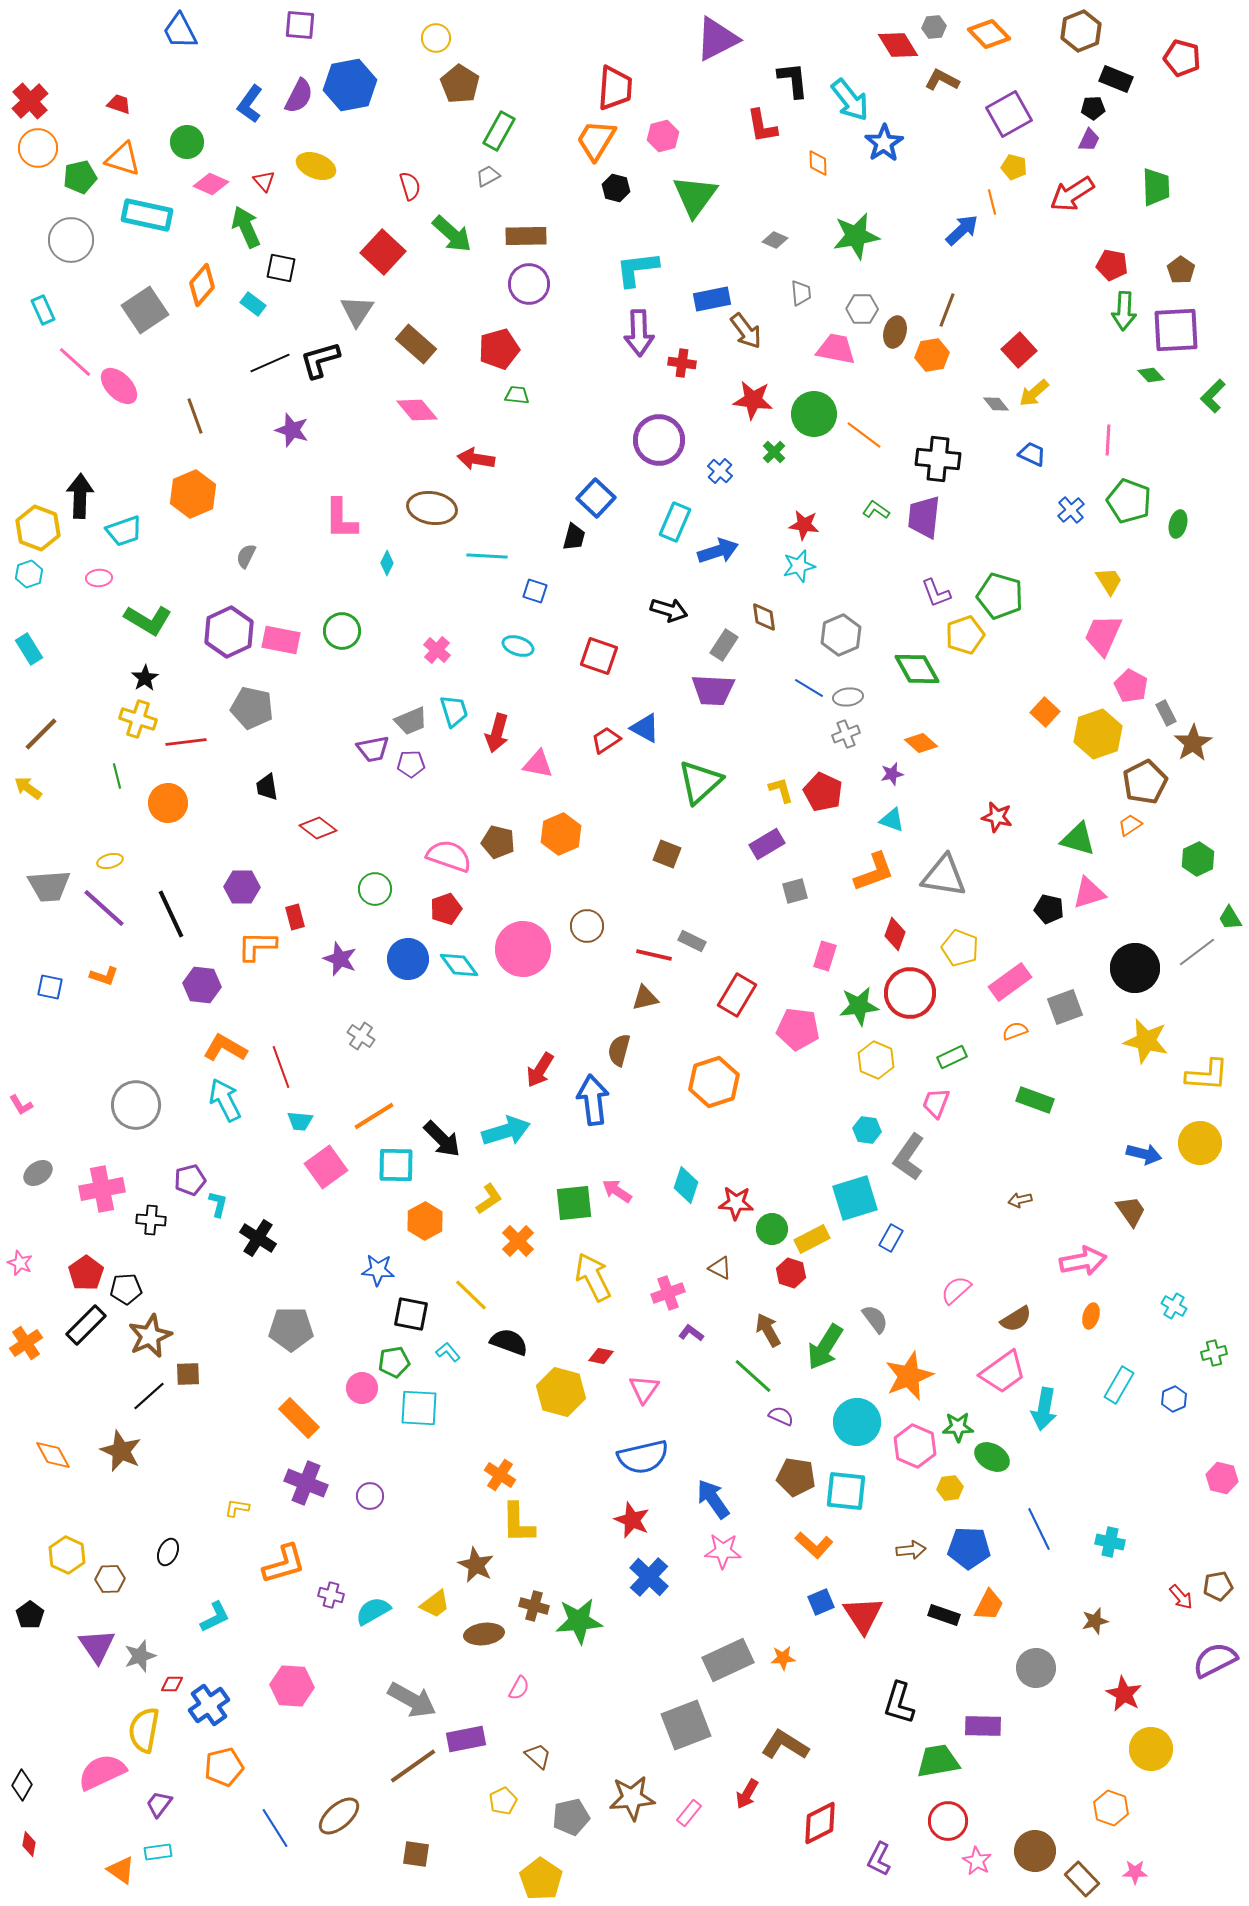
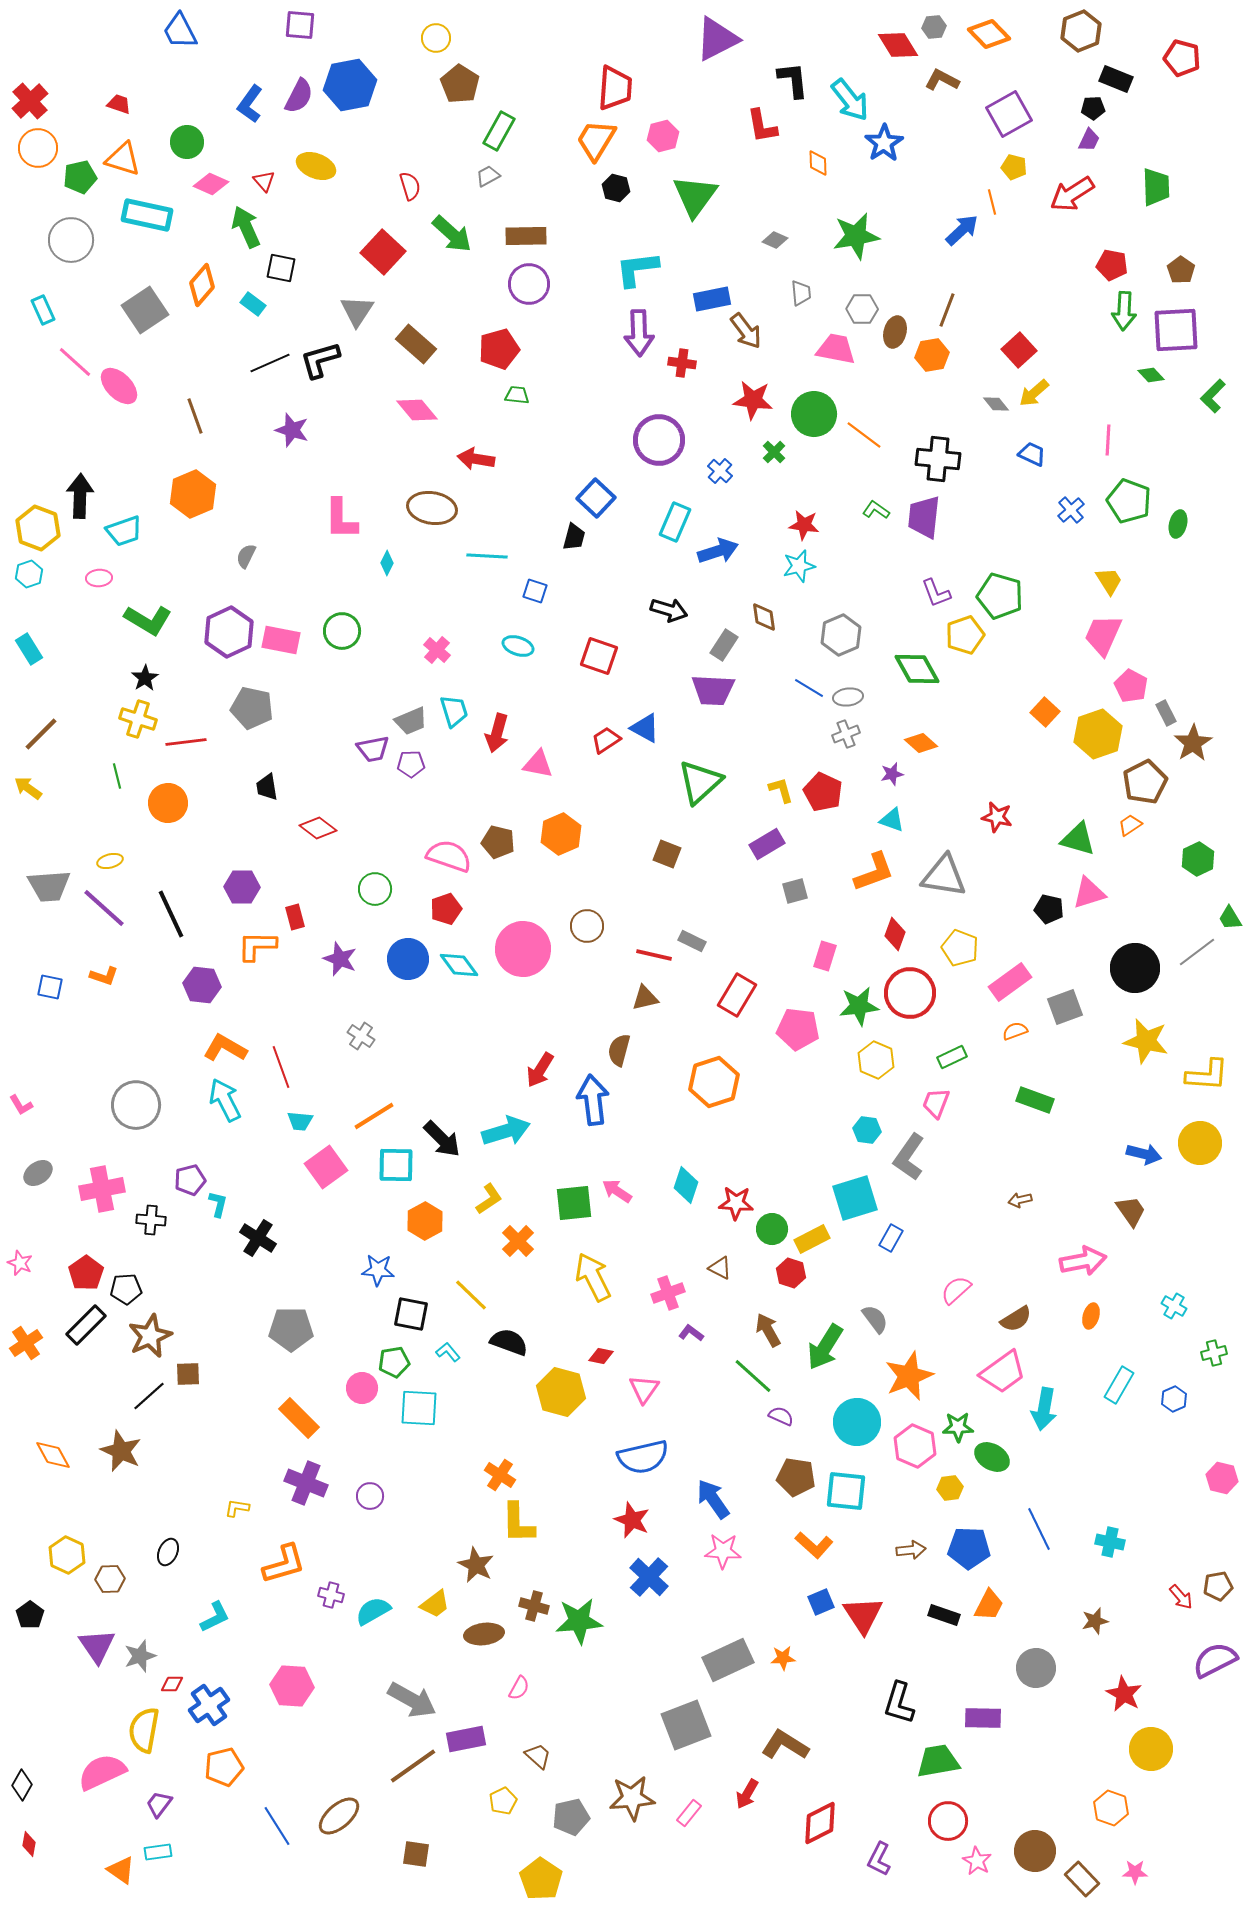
purple rectangle at (983, 1726): moved 8 px up
blue line at (275, 1828): moved 2 px right, 2 px up
